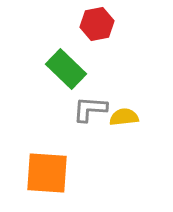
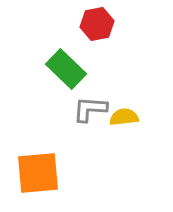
orange square: moved 9 px left; rotated 9 degrees counterclockwise
